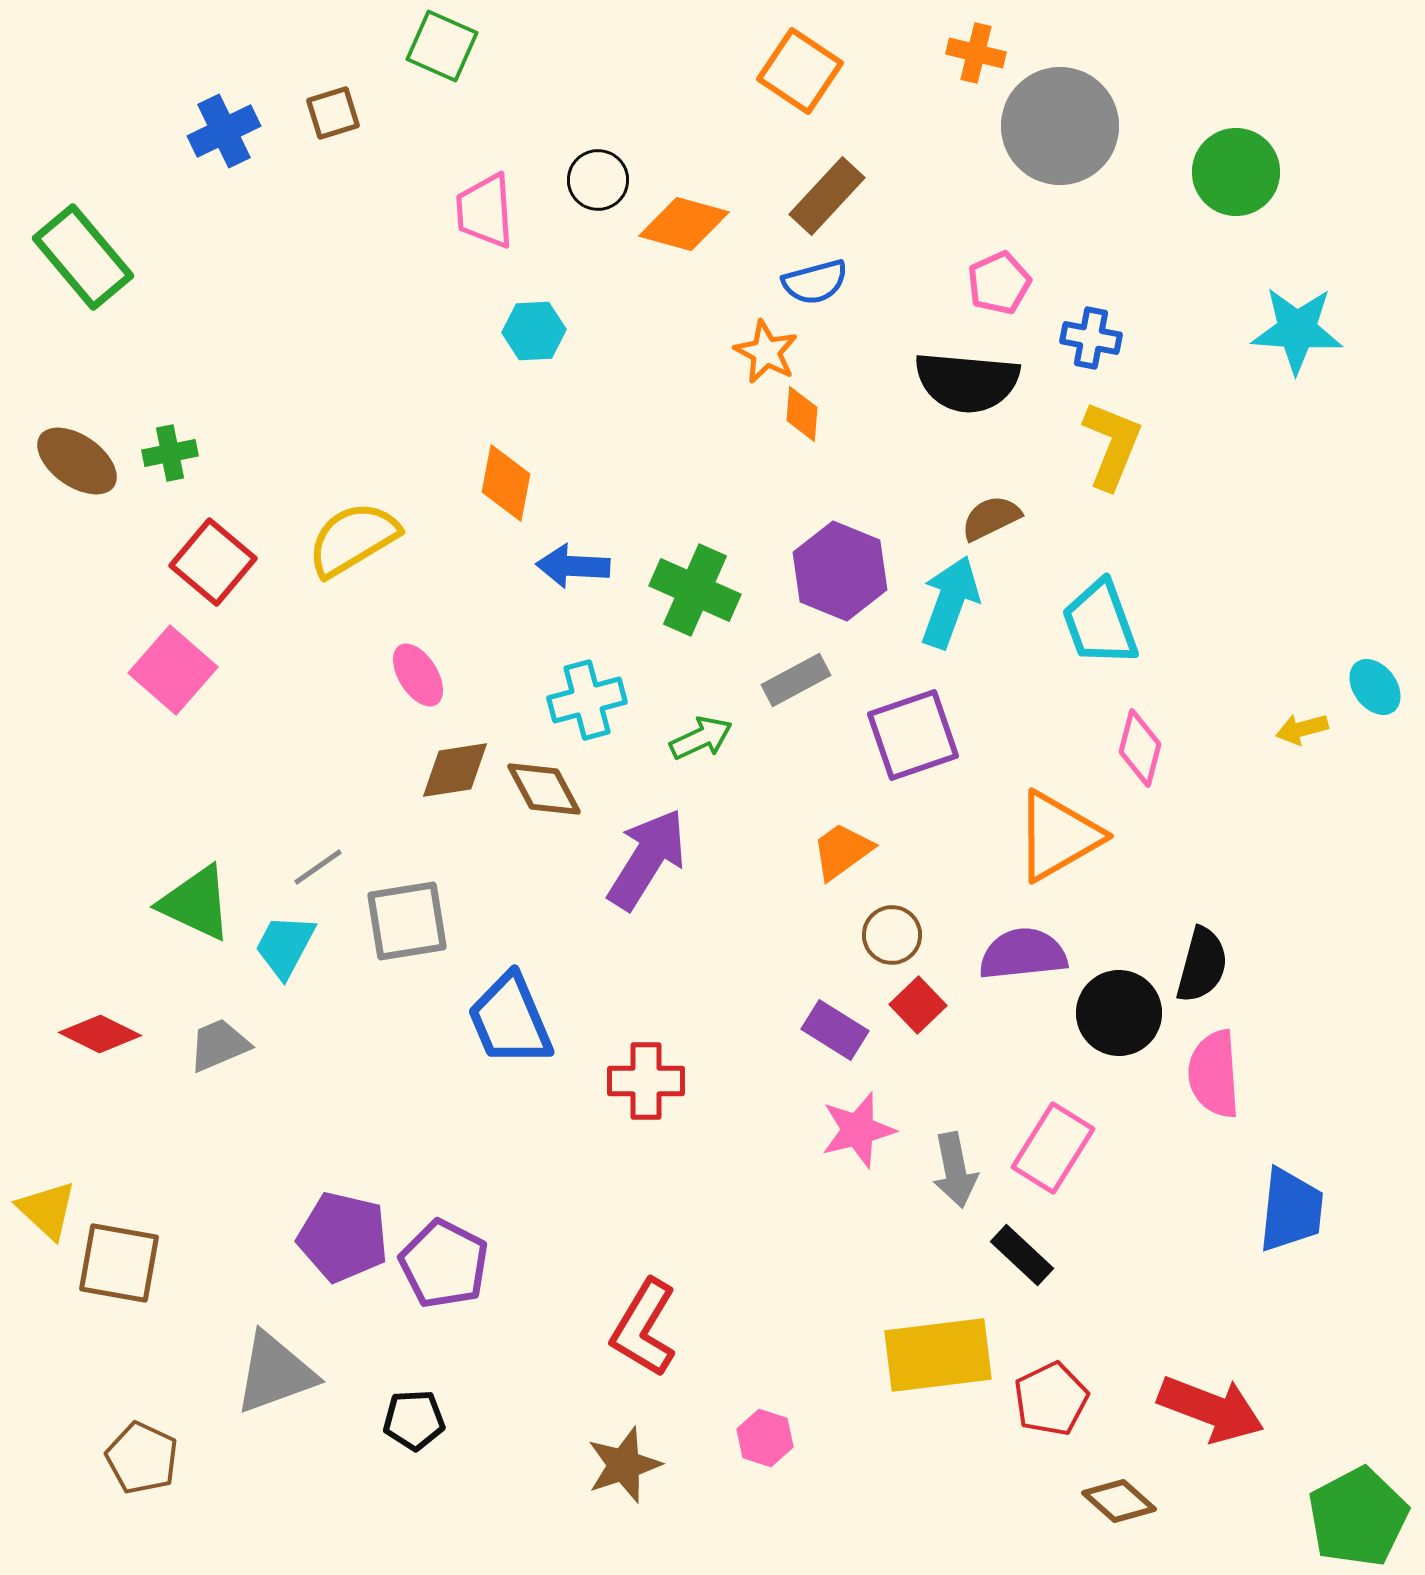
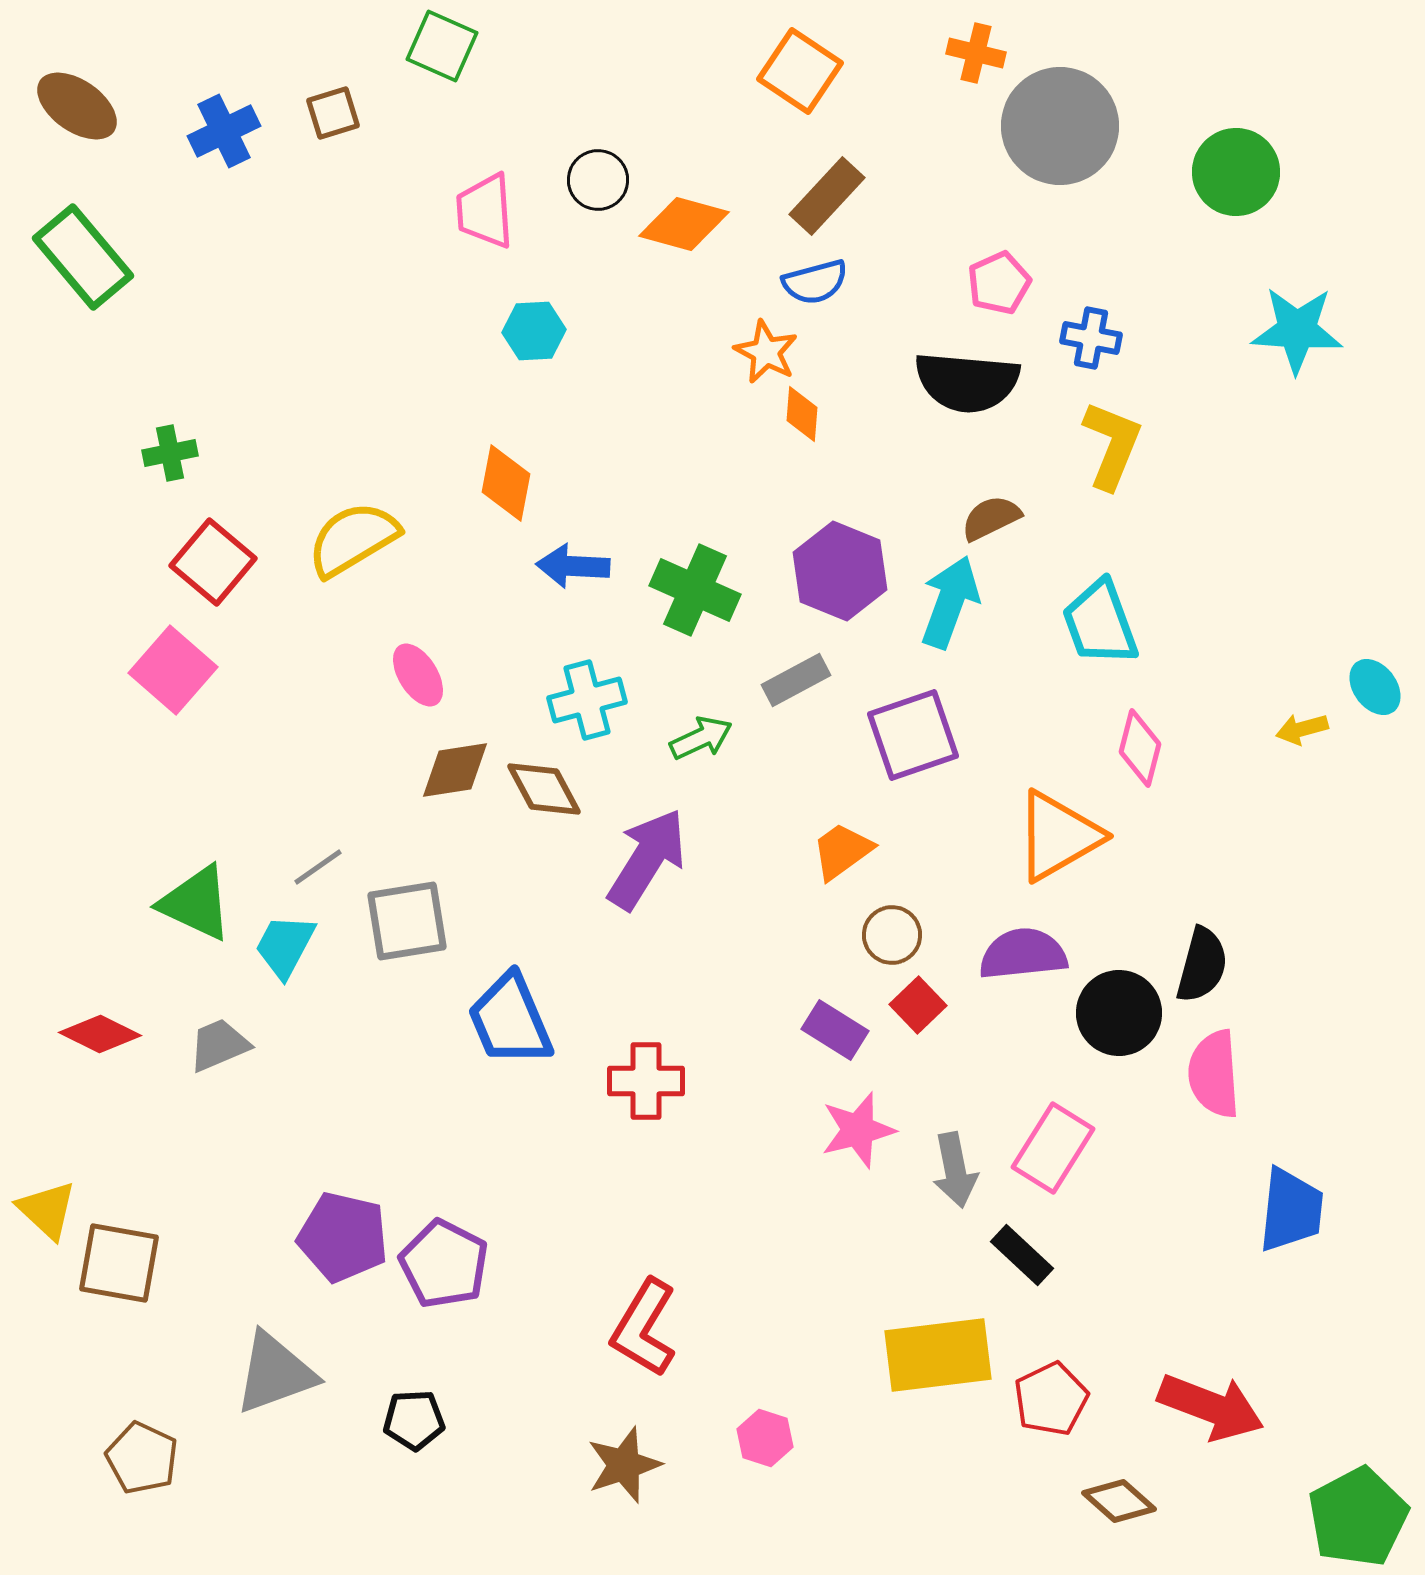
brown ellipse at (77, 461): moved 355 px up
red arrow at (1211, 1409): moved 2 px up
